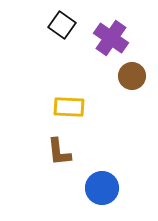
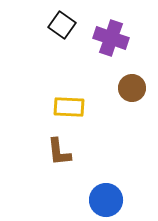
purple cross: rotated 16 degrees counterclockwise
brown circle: moved 12 px down
blue circle: moved 4 px right, 12 px down
